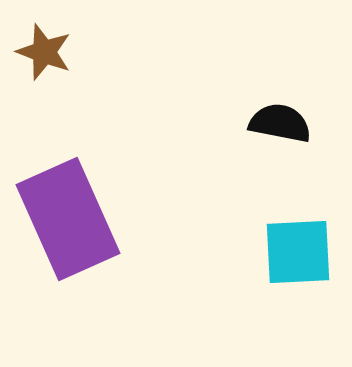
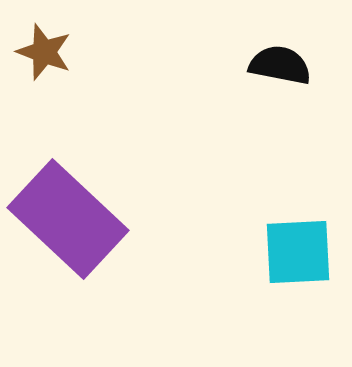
black semicircle: moved 58 px up
purple rectangle: rotated 23 degrees counterclockwise
